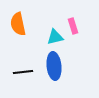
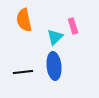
orange semicircle: moved 6 px right, 4 px up
cyan triangle: rotated 30 degrees counterclockwise
